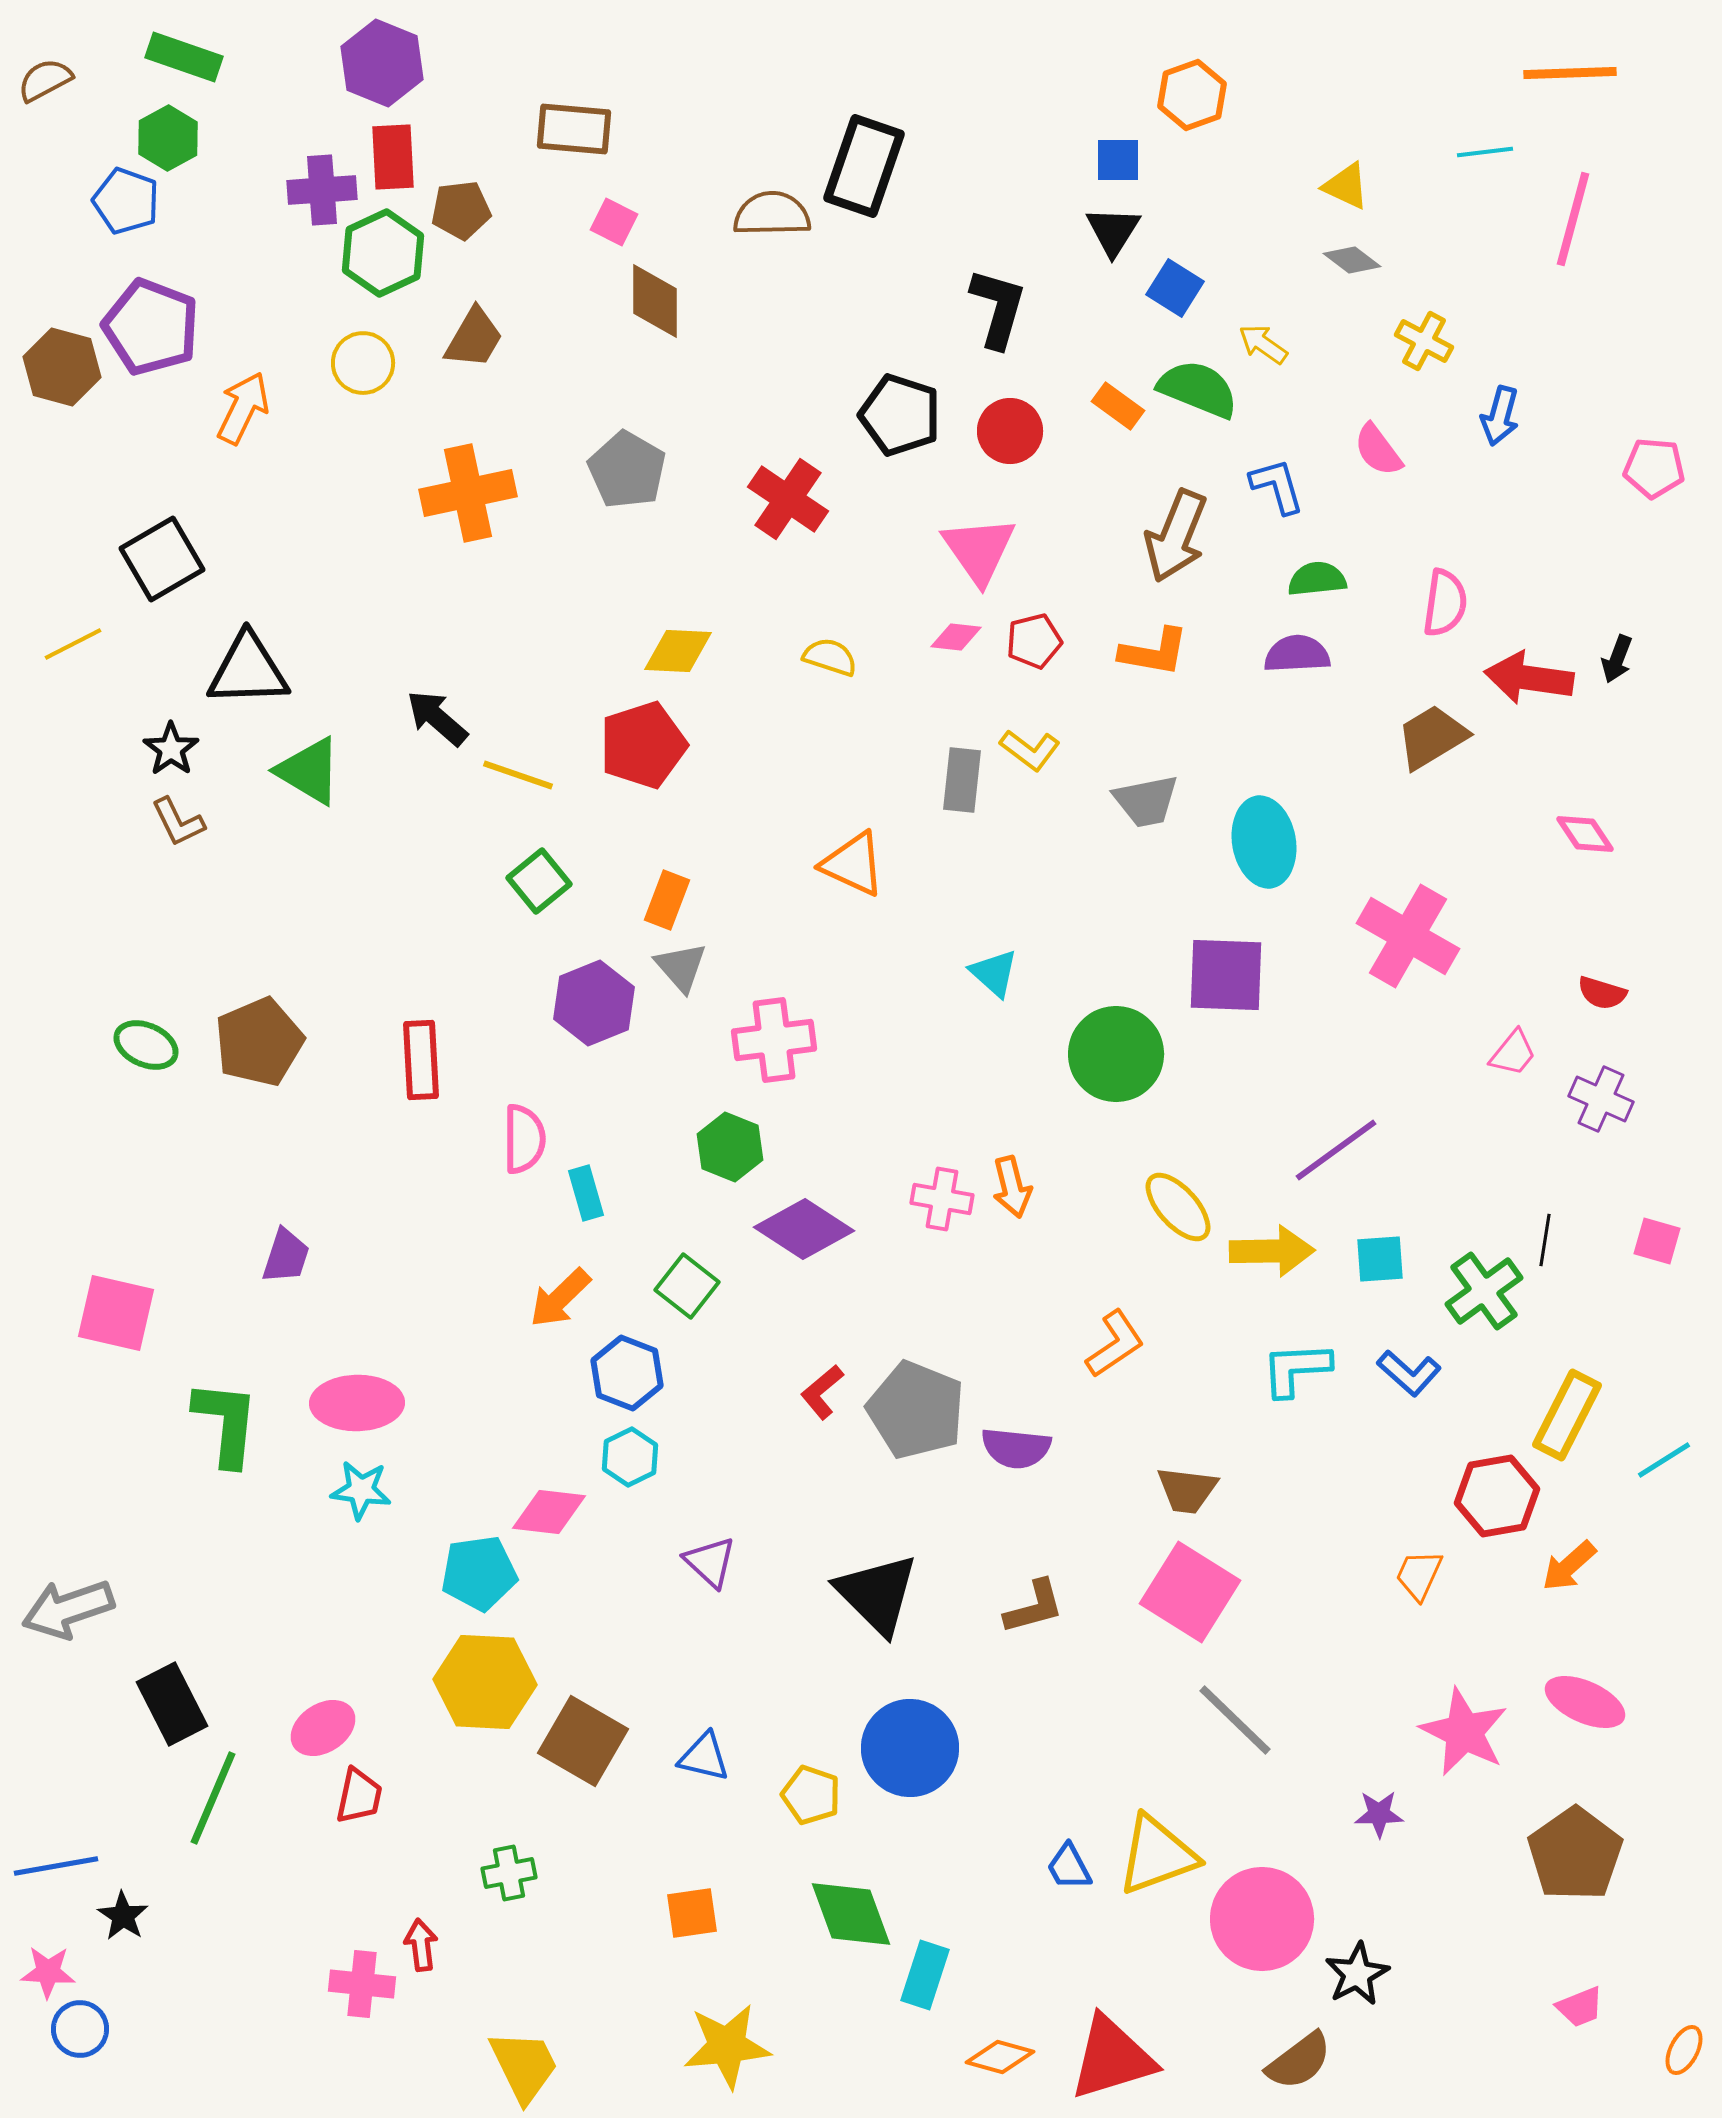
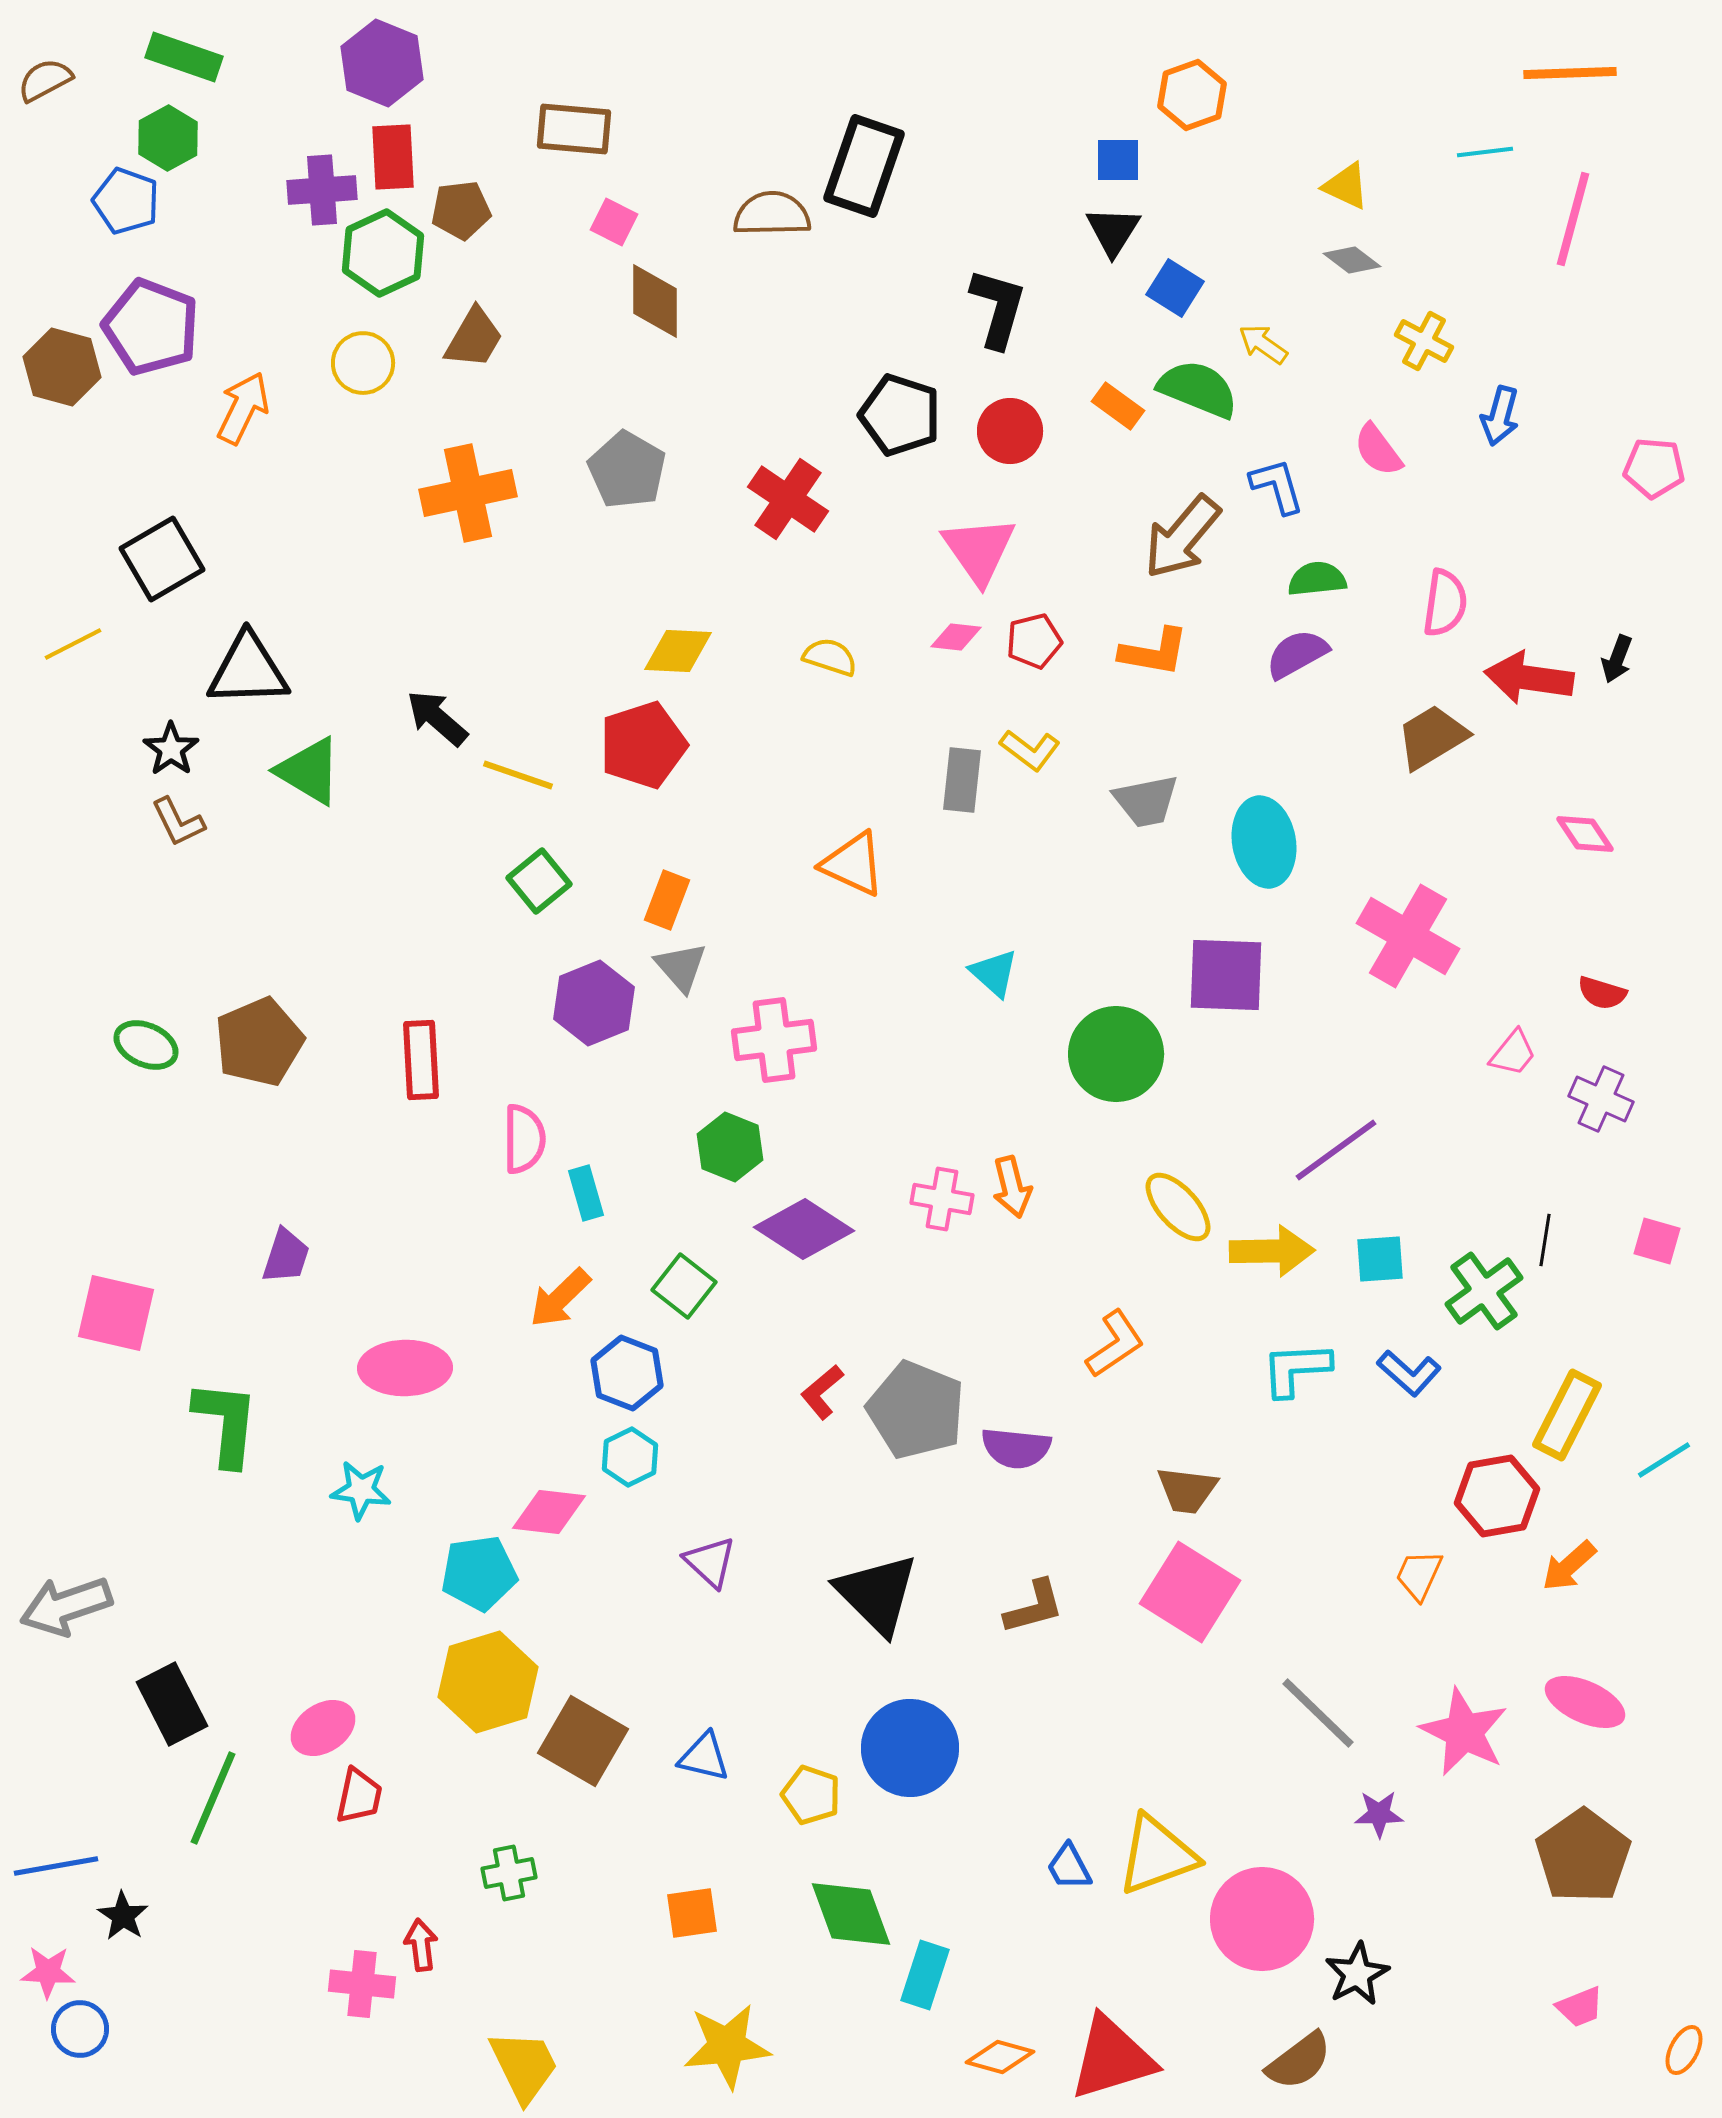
brown arrow at (1176, 536): moved 6 px right, 1 px down; rotated 18 degrees clockwise
purple semicircle at (1297, 654): rotated 26 degrees counterclockwise
green square at (687, 1286): moved 3 px left
pink ellipse at (357, 1403): moved 48 px right, 35 px up
gray arrow at (68, 1609): moved 2 px left, 3 px up
yellow hexagon at (485, 1682): moved 3 px right; rotated 20 degrees counterclockwise
gray line at (1235, 1720): moved 83 px right, 7 px up
brown pentagon at (1575, 1854): moved 8 px right, 2 px down
